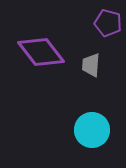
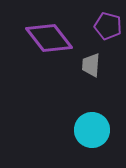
purple pentagon: moved 3 px down
purple diamond: moved 8 px right, 14 px up
